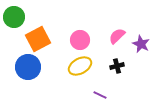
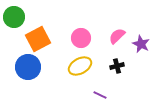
pink circle: moved 1 px right, 2 px up
